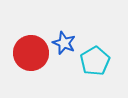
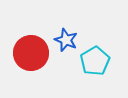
blue star: moved 2 px right, 3 px up
